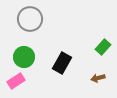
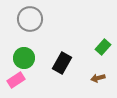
green circle: moved 1 px down
pink rectangle: moved 1 px up
